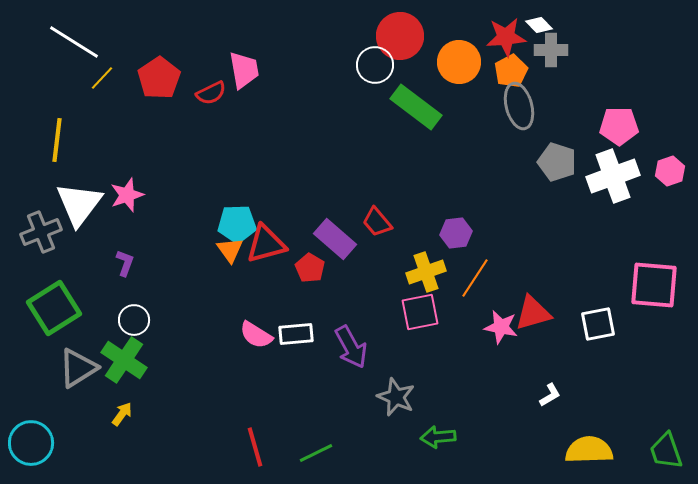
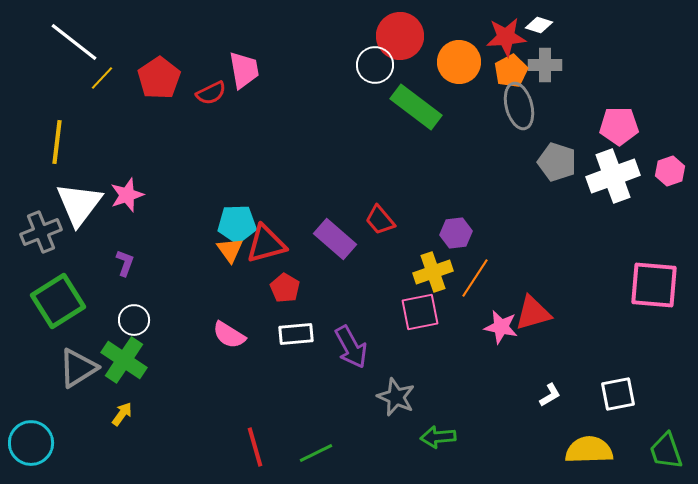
white diamond at (539, 25): rotated 28 degrees counterclockwise
white line at (74, 42): rotated 6 degrees clockwise
gray cross at (551, 50): moved 6 px left, 15 px down
yellow line at (57, 140): moved 2 px down
red trapezoid at (377, 222): moved 3 px right, 2 px up
red pentagon at (310, 268): moved 25 px left, 20 px down
yellow cross at (426, 272): moved 7 px right
green square at (54, 308): moved 4 px right, 7 px up
white square at (598, 324): moved 20 px right, 70 px down
pink semicircle at (256, 335): moved 27 px left
